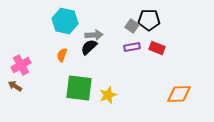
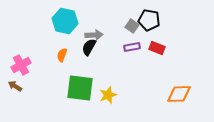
black pentagon: rotated 10 degrees clockwise
black semicircle: rotated 18 degrees counterclockwise
green square: moved 1 px right
